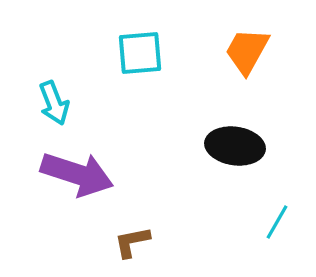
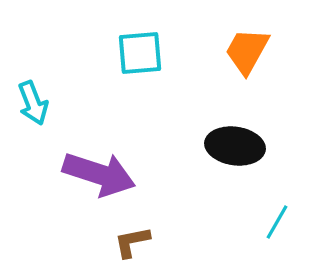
cyan arrow: moved 21 px left
purple arrow: moved 22 px right
